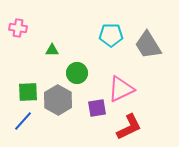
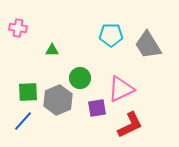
green circle: moved 3 px right, 5 px down
gray hexagon: rotated 8 degrees clockwise
red L-shape: moved 1 px right, 2 px up
